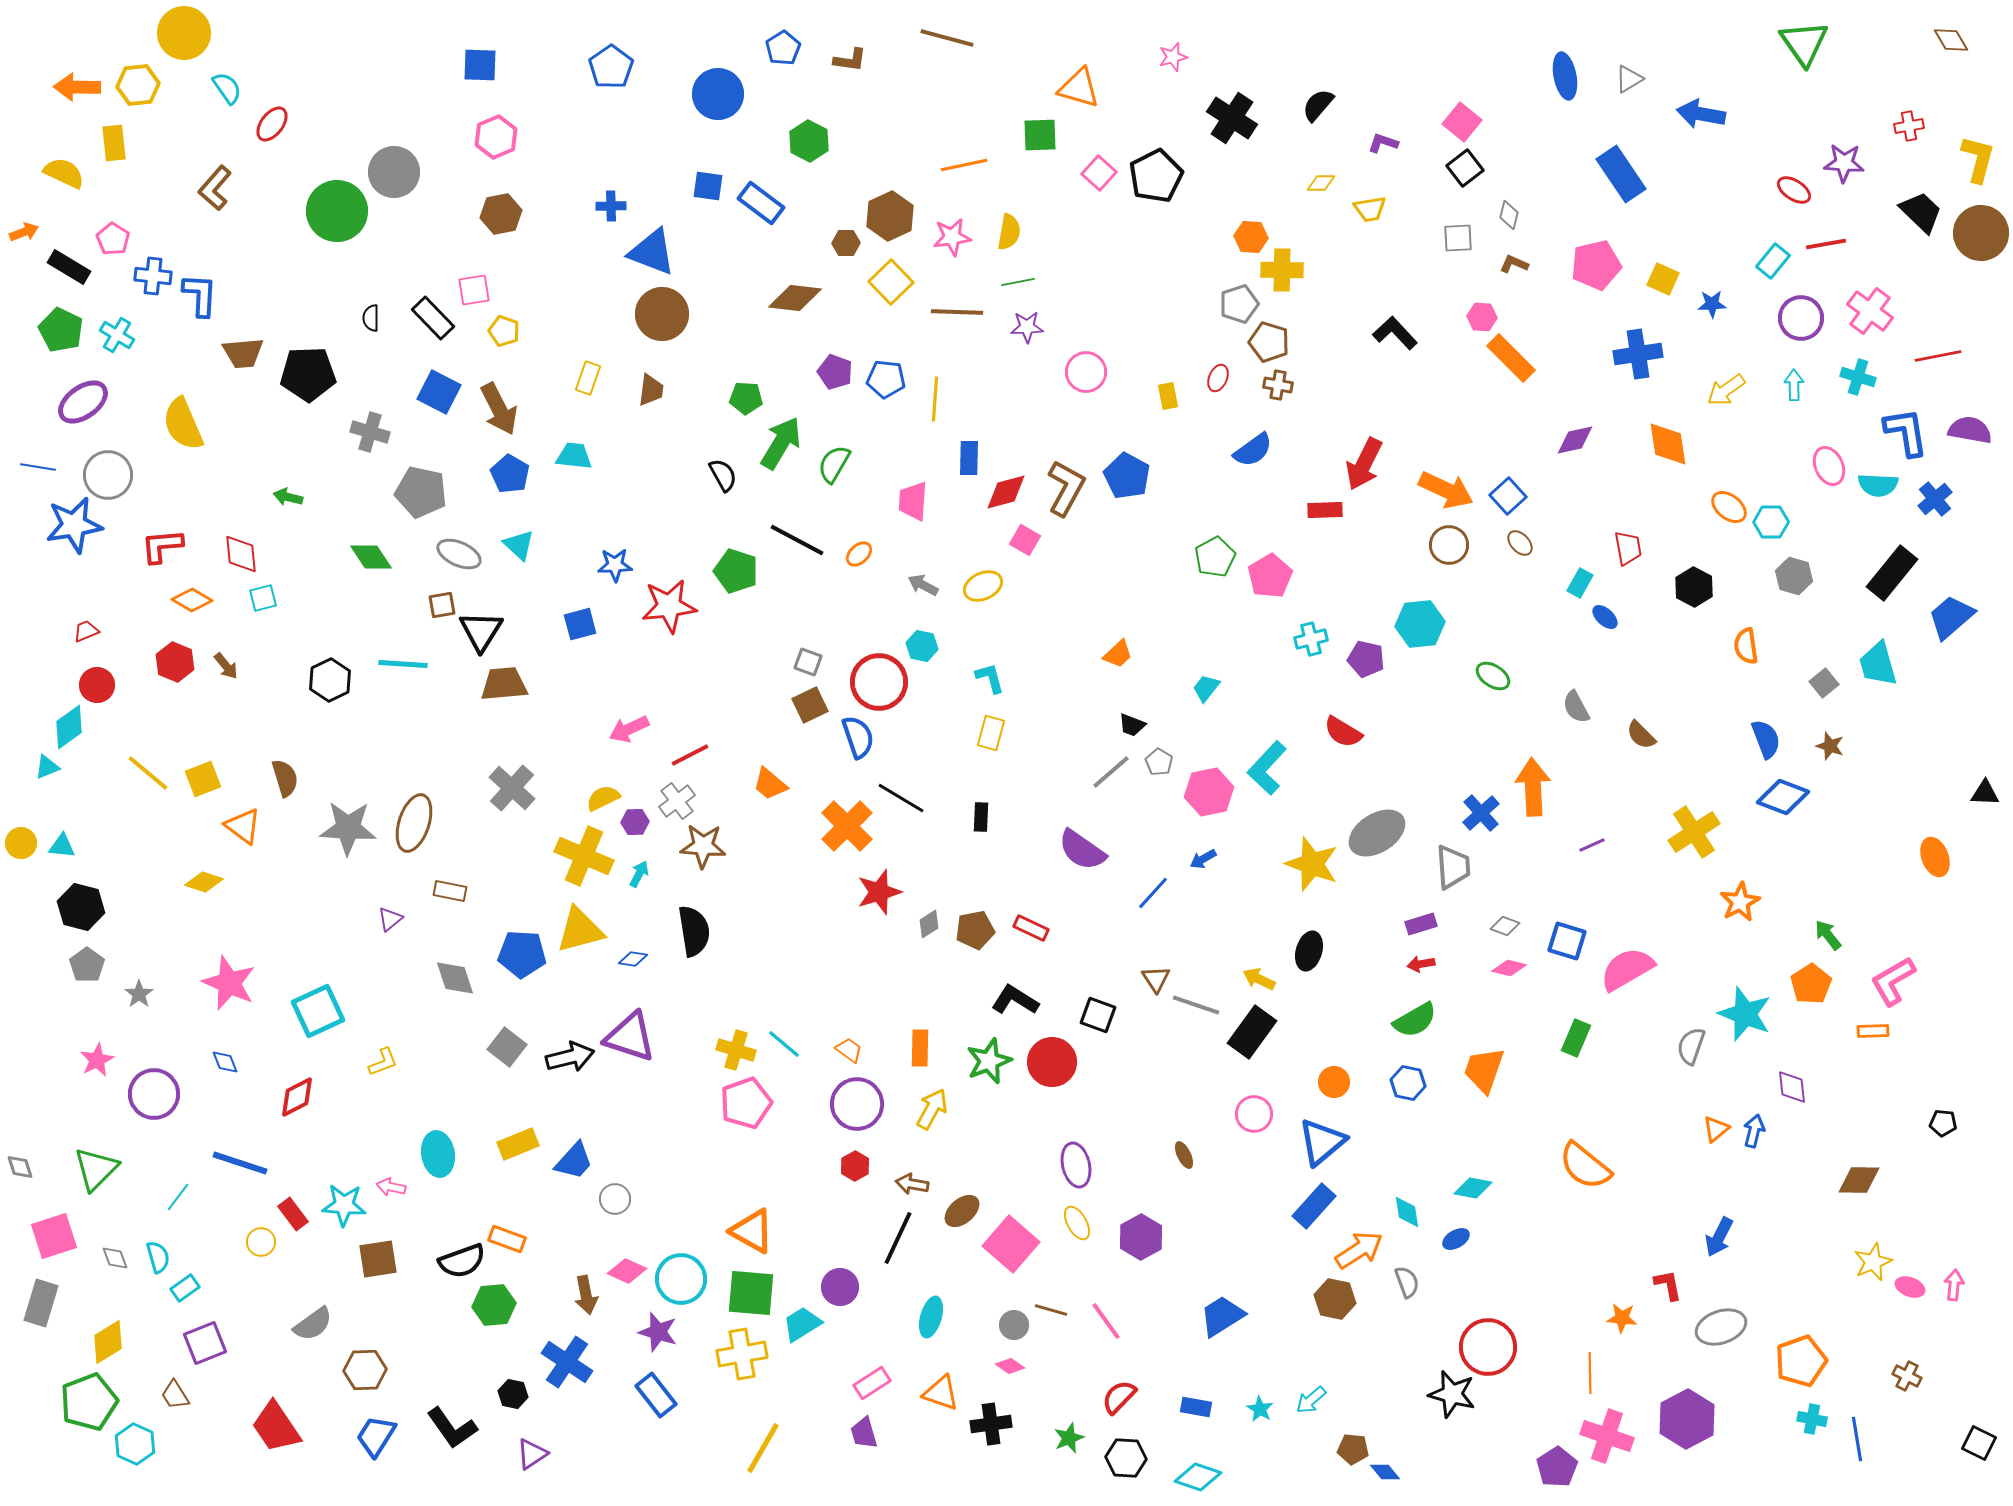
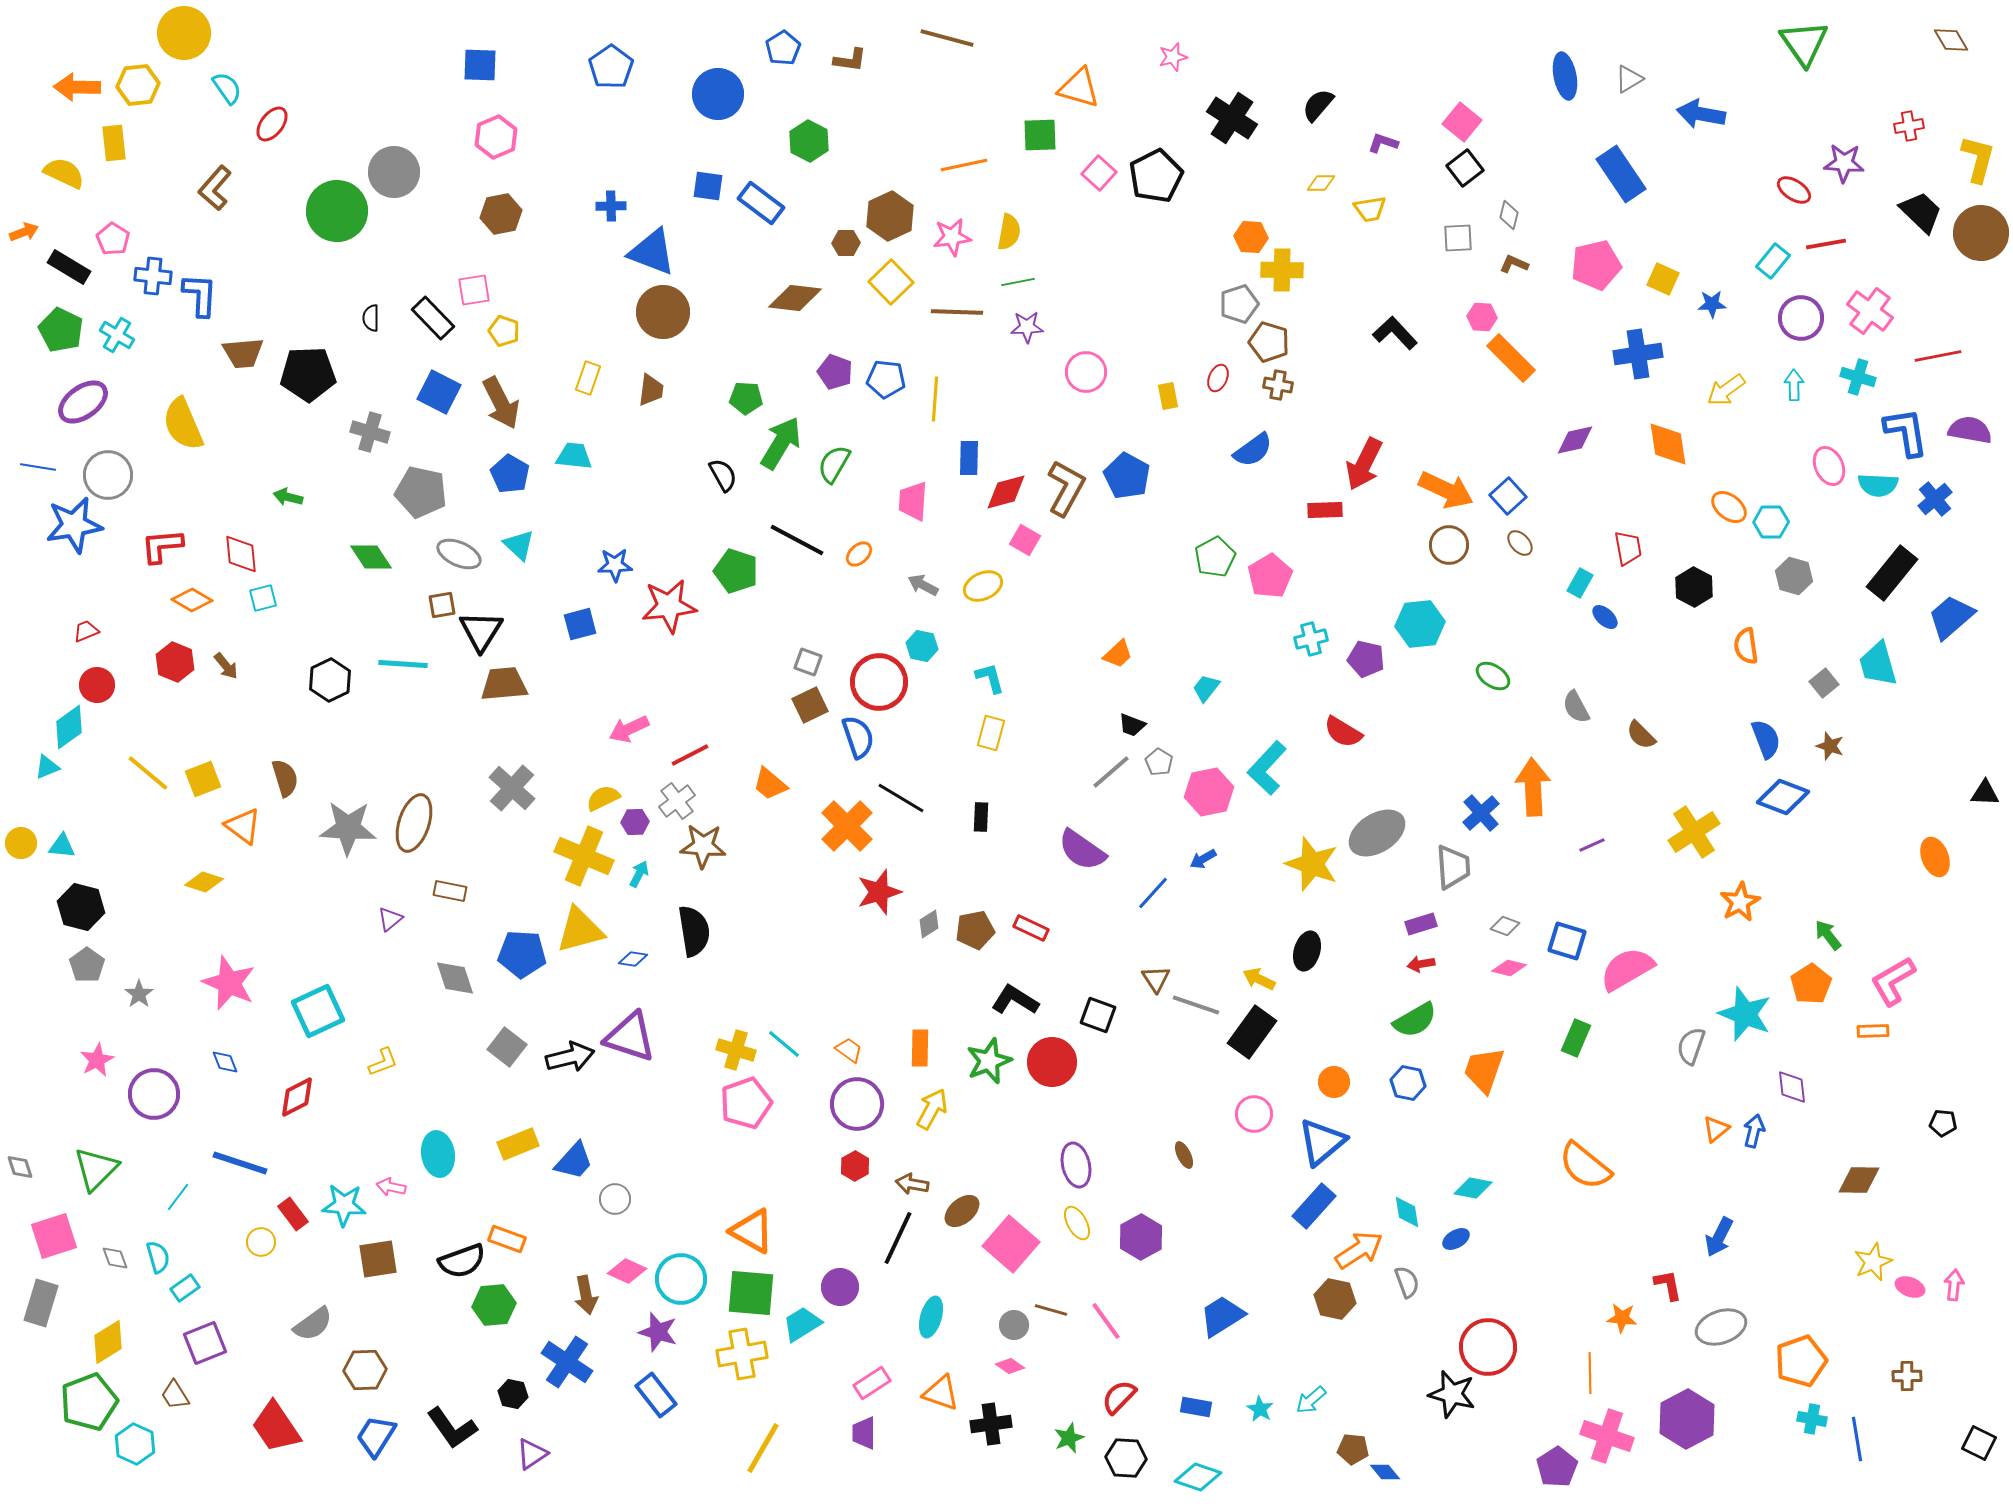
brown circle at (662, 314): moved 1 px right, 2 px up
brown arrow at (499, 409): moved 2 px right, 6 px up
black ellipse at (1309, 951): moved 2 px left
brown cross at (1907, 1376): rotated 28 degrees counterclockwise
purple trapezoid at (864, 1433): rotated 16 degrees clockwise
